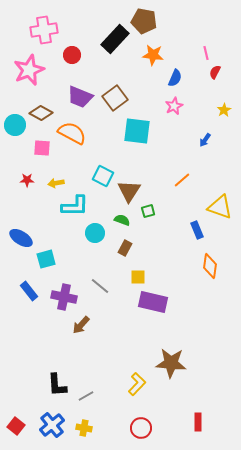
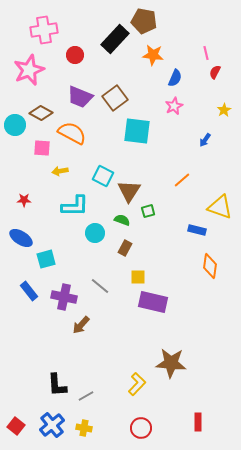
red circle at (72, 55): moved 3 px right
red star at (27, 180): moved 3 px left, 20 px down
yellow arrow at (56, 183): moved 4 px right, 12 px up
blue rectangle at (197, 230): rotated 54 degrees counterclockwise
